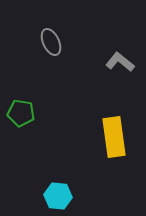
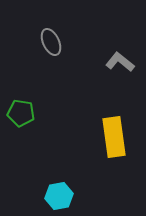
cyan hexagon: moved 1 px right; rotated 16 degrees counterclockwise
